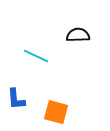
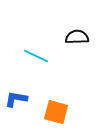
black semicircle: moved 1 px left, 2 px down
blue L-shape: rotated 105 degrees clockwise
